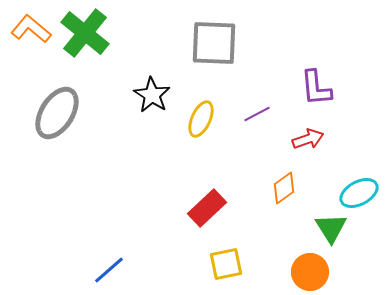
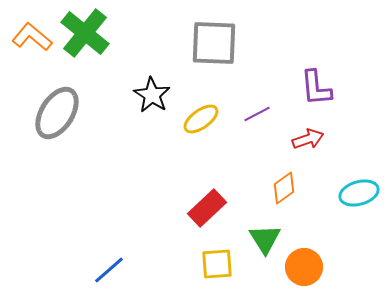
orange L-shape: moved 1 px right, 8 px down
yellow ellipse: rotated 30 degrees clockwise
cyan ellipse: rotated 12 degrees clockwise
green triangle: moved 66 px left, 11 px down
yellow square: moved 9 px left; rotated 8 degrees clockwise
orange circle: moved 6 px left, 5 px up
